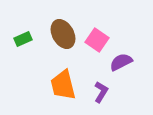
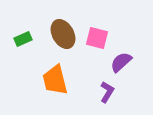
pink square: moved 2 px up; rotated 20 degrees counterclockwise
purple semicircle: rotated 15 degrees counterclockwise
orange trapezoid: moved 8 px left, 5 px up
purple L-shape: moved 6 px right
